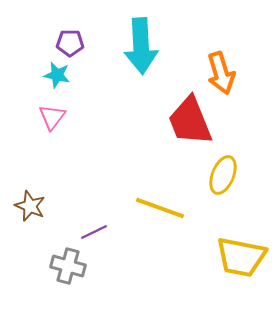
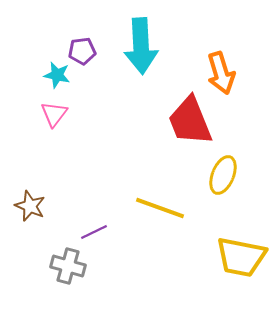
purple pentagon: moved 12 px right, 8 px down; rotated 8 degrees counterclockwise
pink triangle: moved 2 px right, 3 px up
